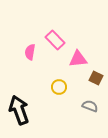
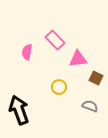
pink semicircle: moved 3 px left
